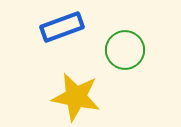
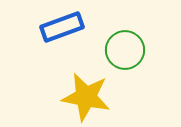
yellow star: moved 10 px right
